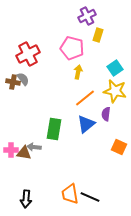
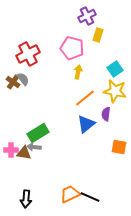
cyan square: moved 1 px down
brown cross: rotated 24 degrees clockwise
green rectangle: moved 16 px left, 4 px down; rotated 50 degrees clockwise
orange square: rotated 14 degrees counterclockwise
orange trapezoid: rotated 75 degrees clockwise
